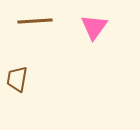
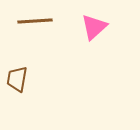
pink triangle: rotated 12 degrees clockwise
